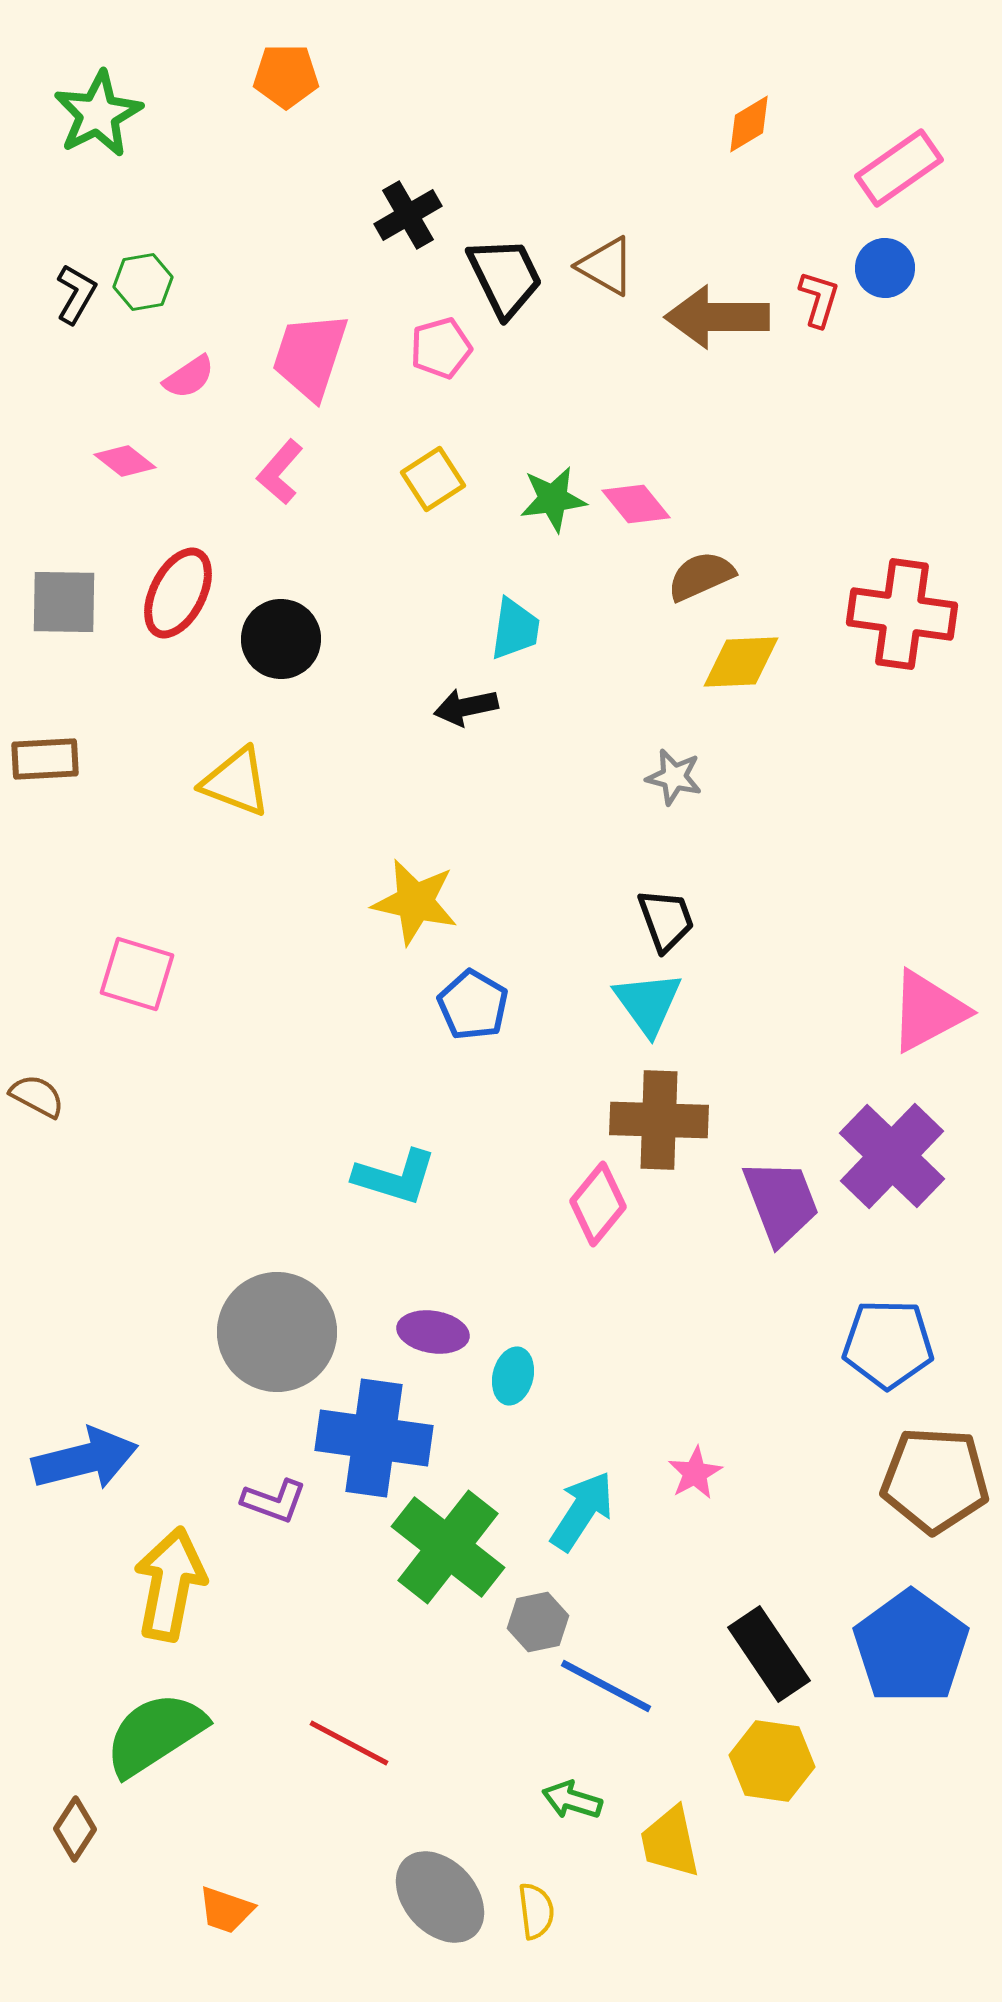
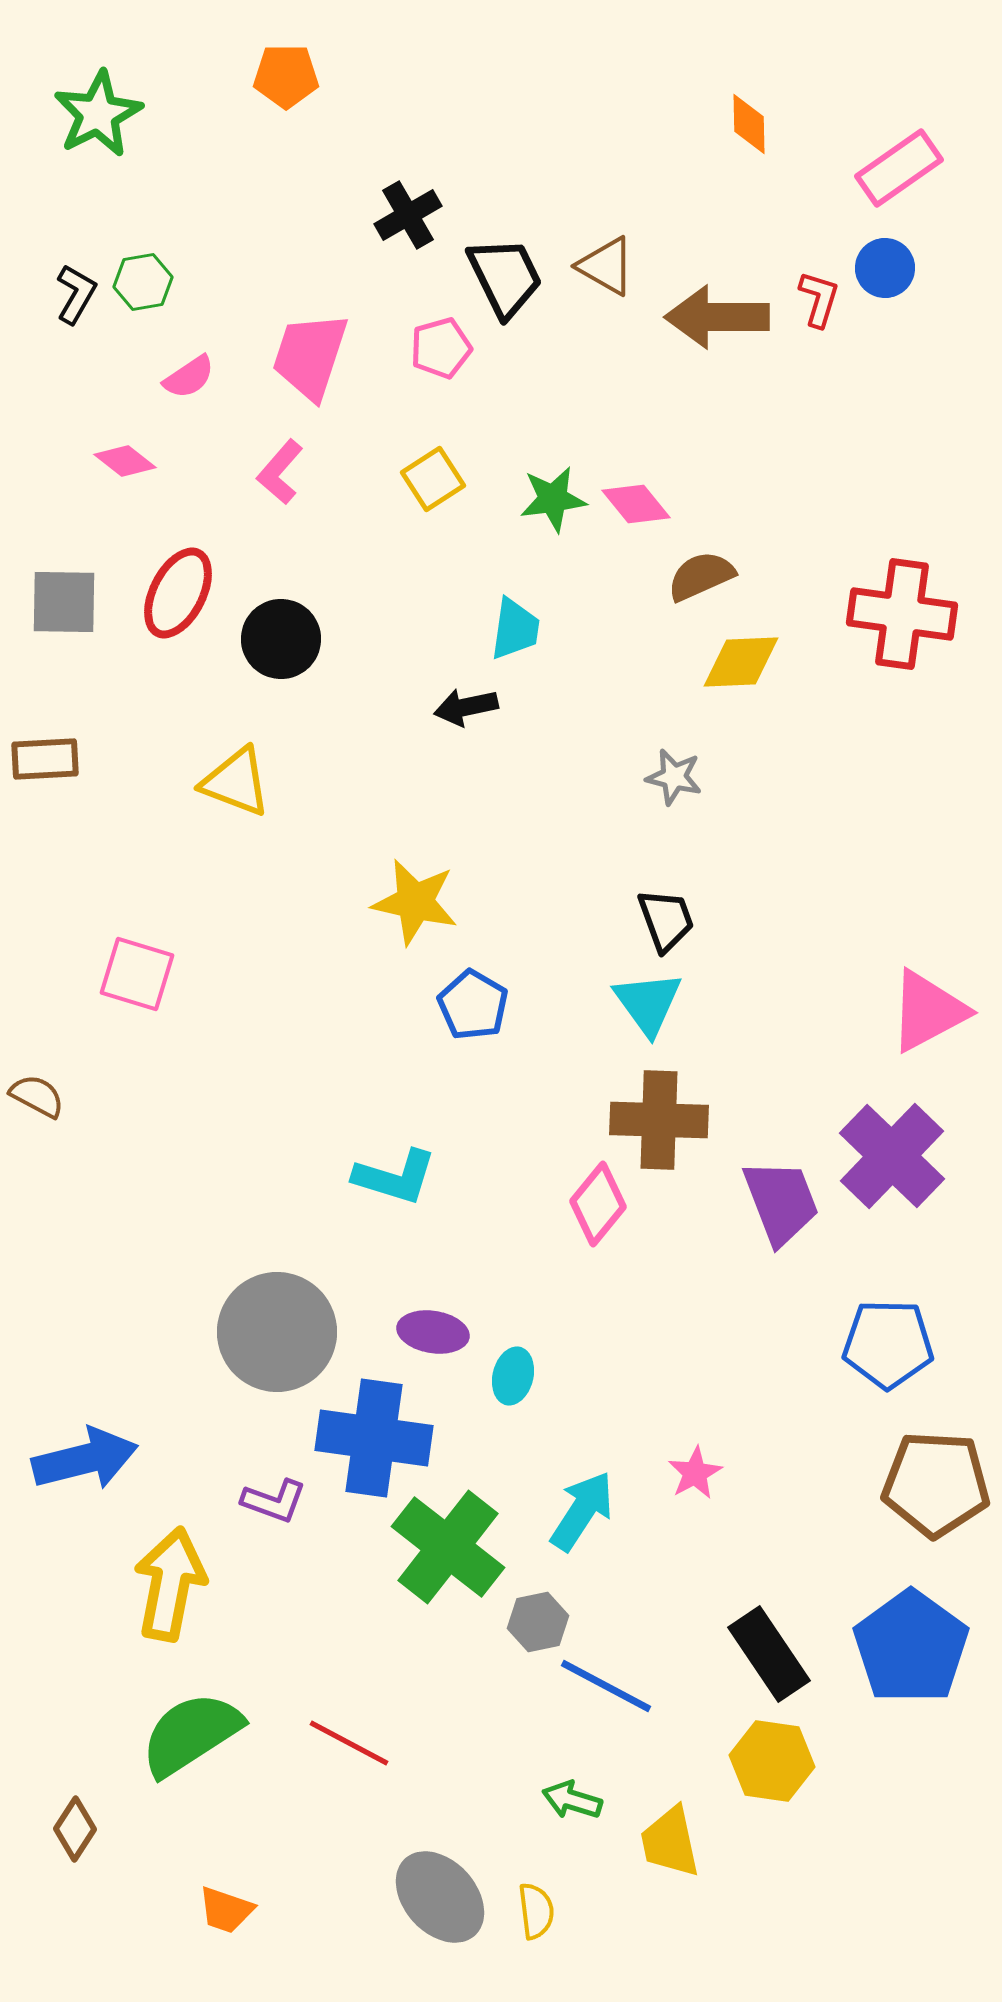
orange diamond at (749, 124): rotated 60 degrees counterclockwise
brown pentagon at (935, 1480): moved 1 px right, 4 px down
green semicircle at (155, 1734): moved 36 px right
